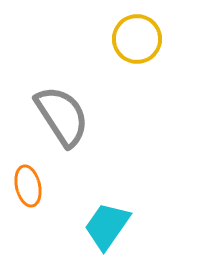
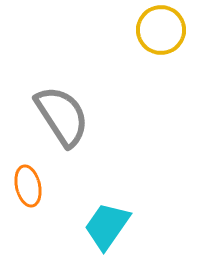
yellow circle: moved 24 px right, 9 px up
